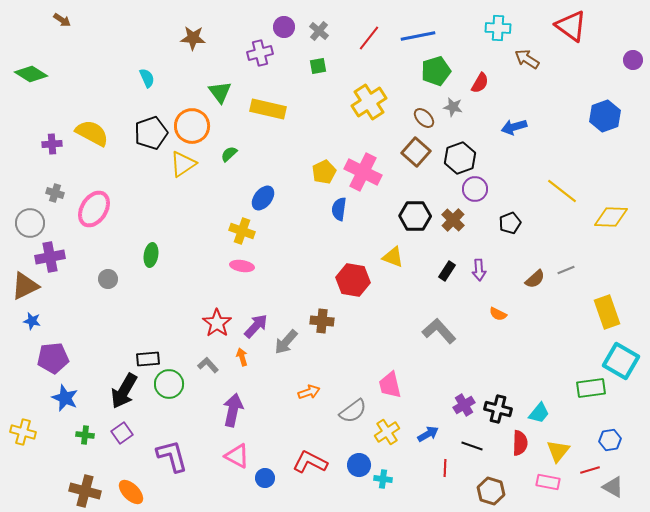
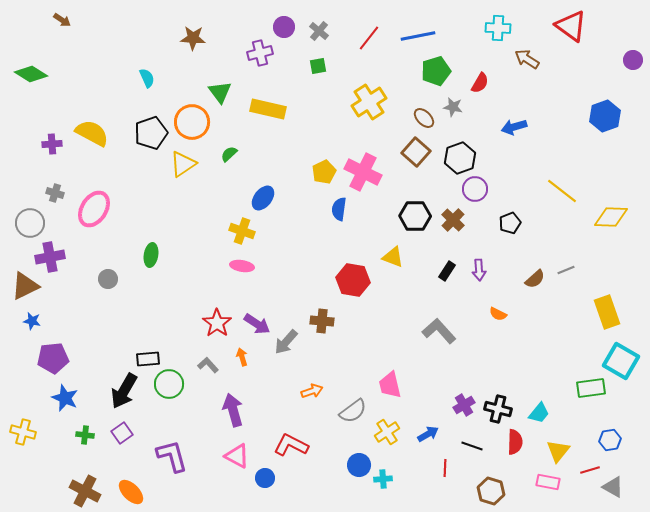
orange circle at (192, 126): moved 4 px up
purple arrow at (256, 326): moved 1 px right, 2 px up; rotated 80 degrees clockwise
orange arrow at (309, 392): moved 3 px right, 1 px up
purple arrow at (233, 410): rotated 28 degrees counterclockwise
red semicircle at (520, 443): moved 5 px left, 1 px up
red L-shape at (310, 462): moved 19 px left, 17 px up
cyan cross at (383, 479): rotated 12 degrees counterclockwise
brown cross at (85, 491): rotated 12 degrees clockwise
